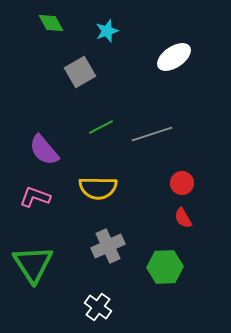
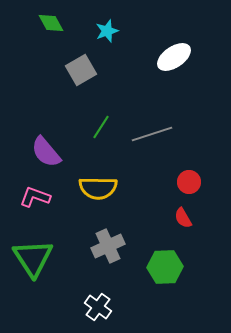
gray square: moved 1 px right, 2 px up
green line: rotated 30 degrees counterclockwise
purple semicircle: moved 2 px right, 2 px down
red circle: moved 7 px right, 1 px up
green triangle: moved 6 px up
